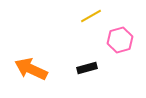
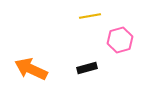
yellow line: moved 1 px left; rotated 20 degrees clockwise
